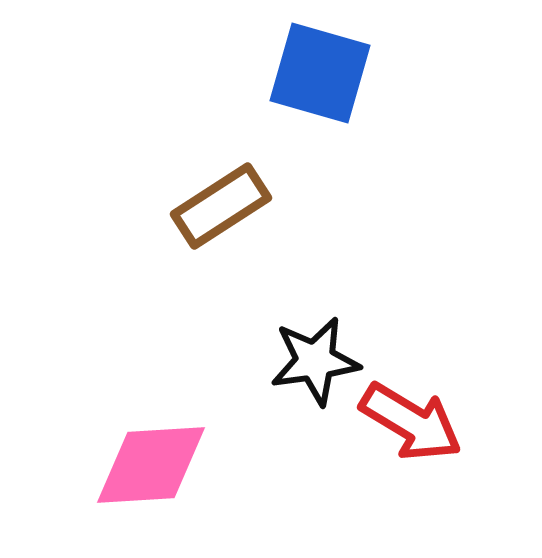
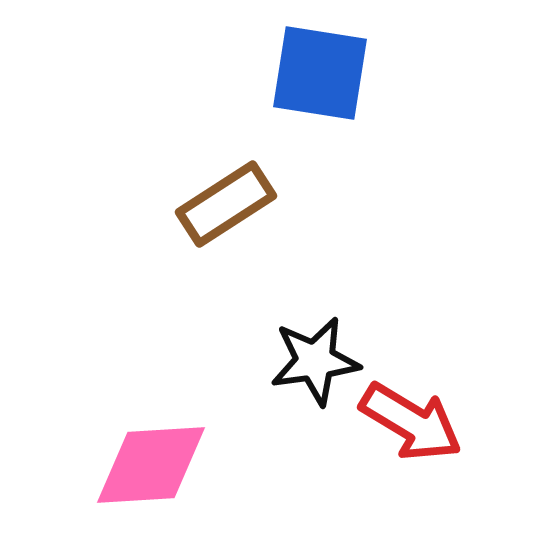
blue square: rotated 7 degrees counterclockwise
brown rectangle: moved 5 px right, 2 px up
